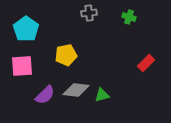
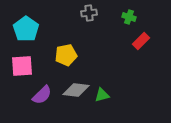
red rectangle: moved 5 px left, 22 px up
purple semicircle: moved 3 px left
